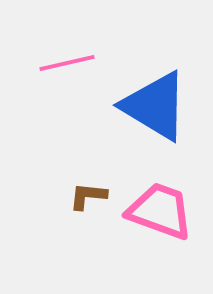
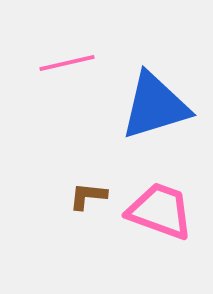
blue triangle: rotated 48 degrees counterclockwise
